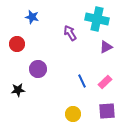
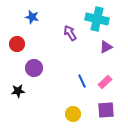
purple circle: moved 4 px left, 1 px up
black star: moved 1 px down
purple square: moved 1 px left, 1 px up
